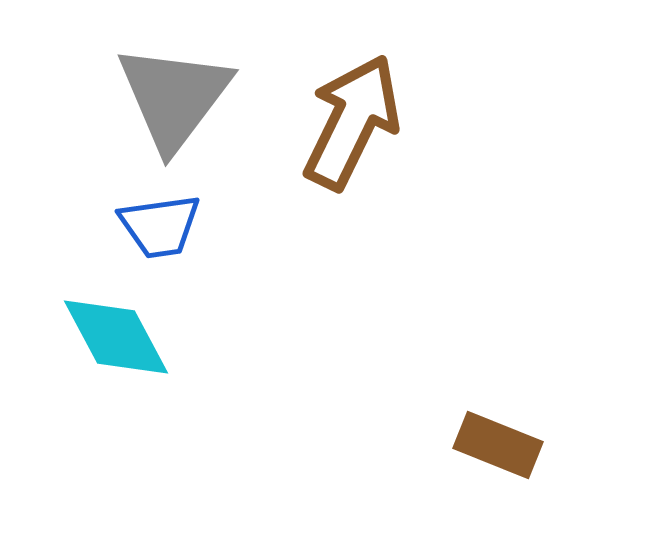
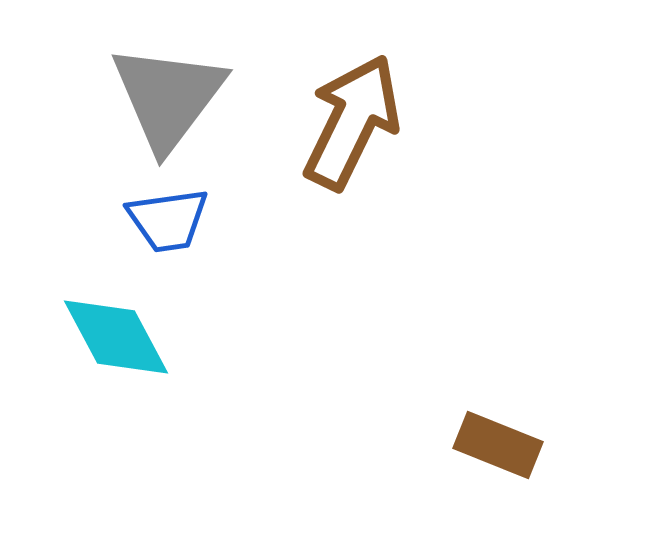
gray triangle: moved 6 px left
blue trapezoid: moved 8 px right, 6 px up
